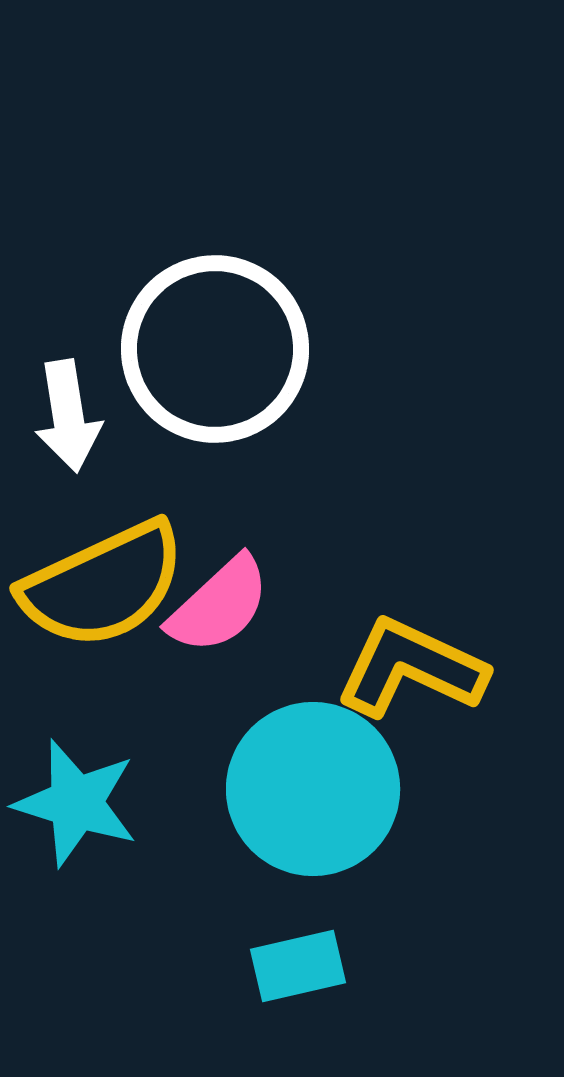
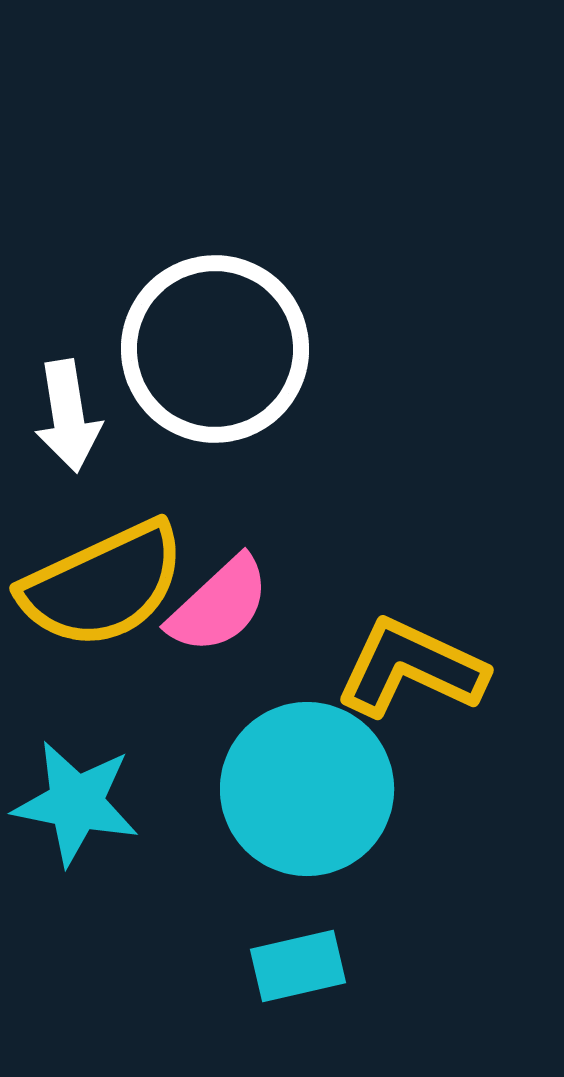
cyan circle: moved 6 px left
cyan star: rotated 6 degrees counterclockwise
